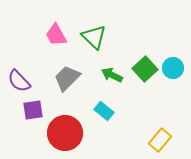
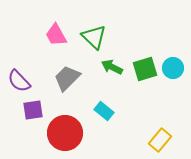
green square: rotated 25 degrees clockwise
green arrow: moved 8 px up
